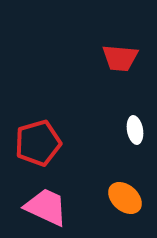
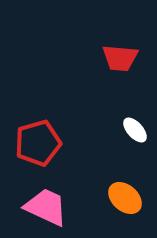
white ellipse: rotated 32 degrees counterclockwise
